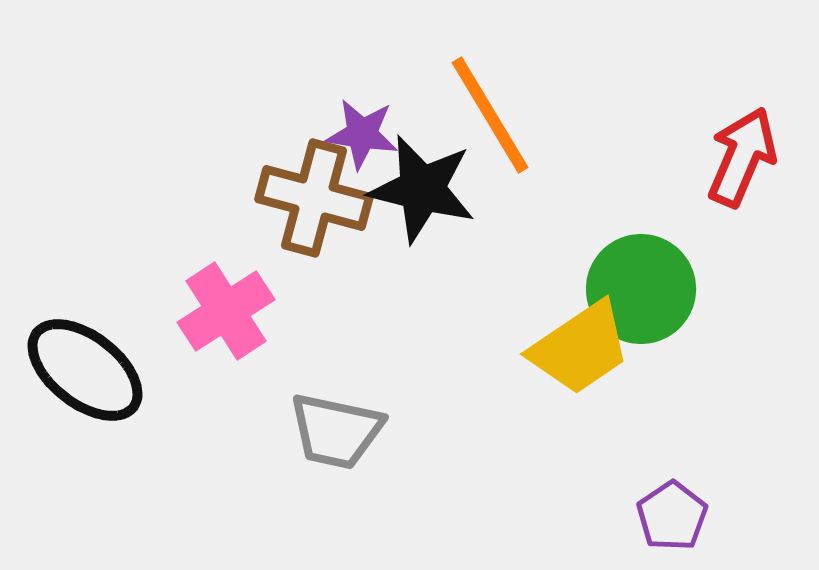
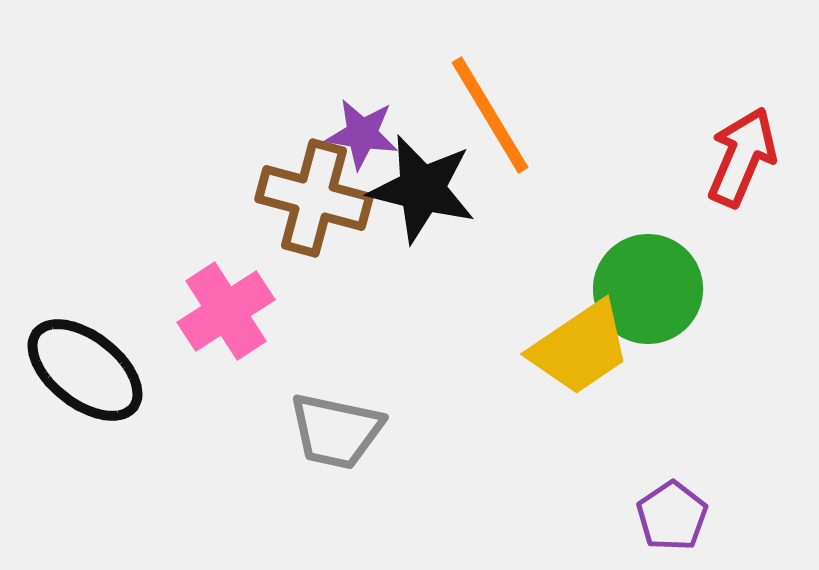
green circle: moved 7 px right
